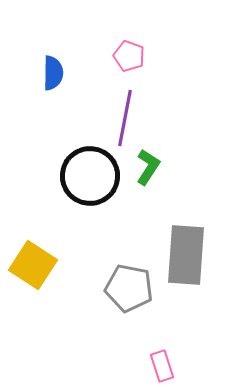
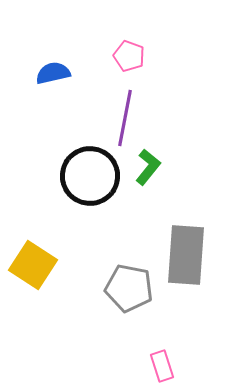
blue semicircle: rotated 104 degrees counterclockwise
green L-shape: rotated 6 degrees clockwise
